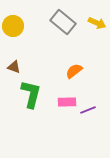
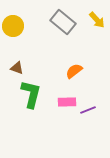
yellow arrow: moved 3 px up; rotated 24 degrees clockwise
brown triangle: moved 3 px right, 1 px down
